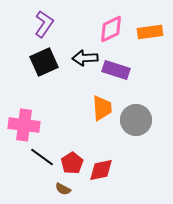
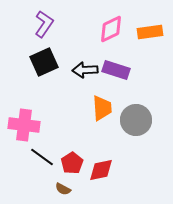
black arrow: moved 12 px down
